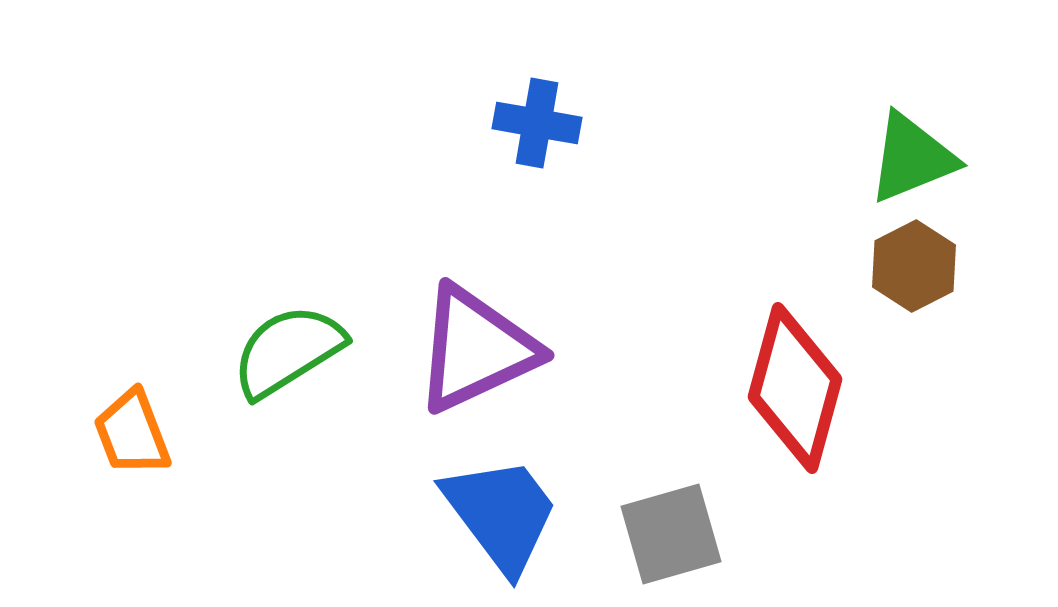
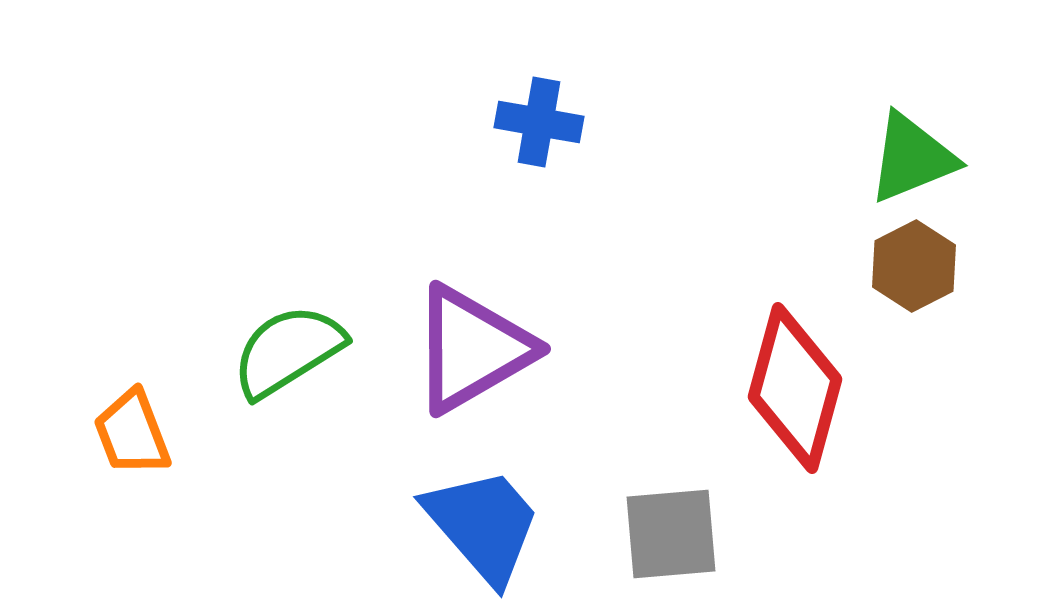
blue cross: moved 2 px right, 1 px up
purple triangle: moved 4 px left; rotated 5 degrees counterclockwise
blue trapezoid: moved 18 px left, 11 px down; rotated 4 degrees counterclockwise
gray square: rotated 11 degrees clockwise
